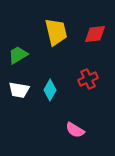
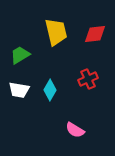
green trapezoid: moved 2 px right
